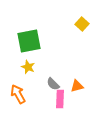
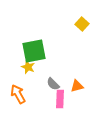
green square: moved 5 px right, 10 px down
